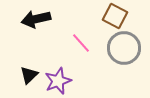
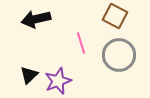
pink line: rotated 25 degrees clockwise
gray circle: moved 5 px left, 7 px down
